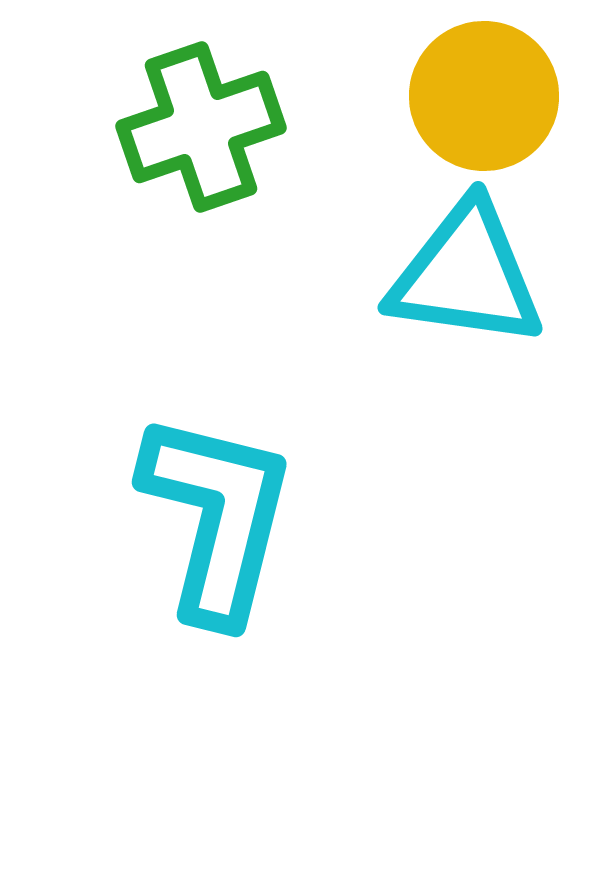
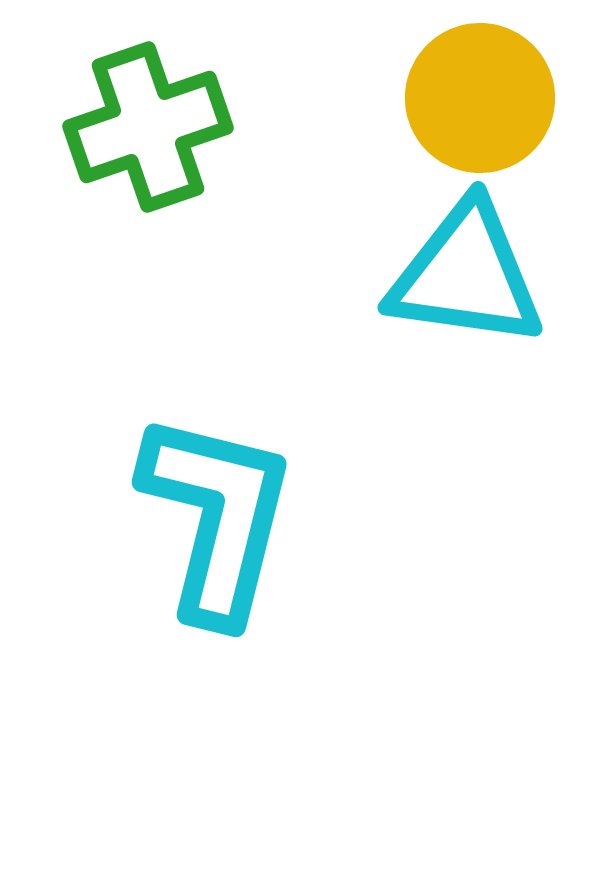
yellow circle: moved 4 px left, 2 px down
green cross: moved 53 px left
